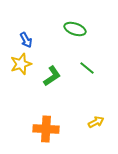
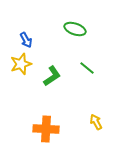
yellow arrow: rotated 91 degrees counterclockwise
